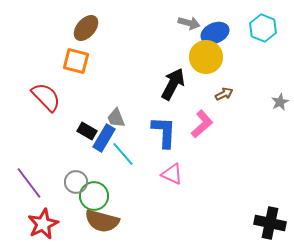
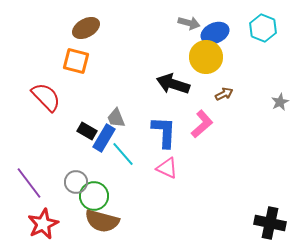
brown ellipse: rotated 20 degrees clockwise
black arrow: rotated 100 degrees counterclockwise
pink triangle: moved 5 px left, 6 px up
